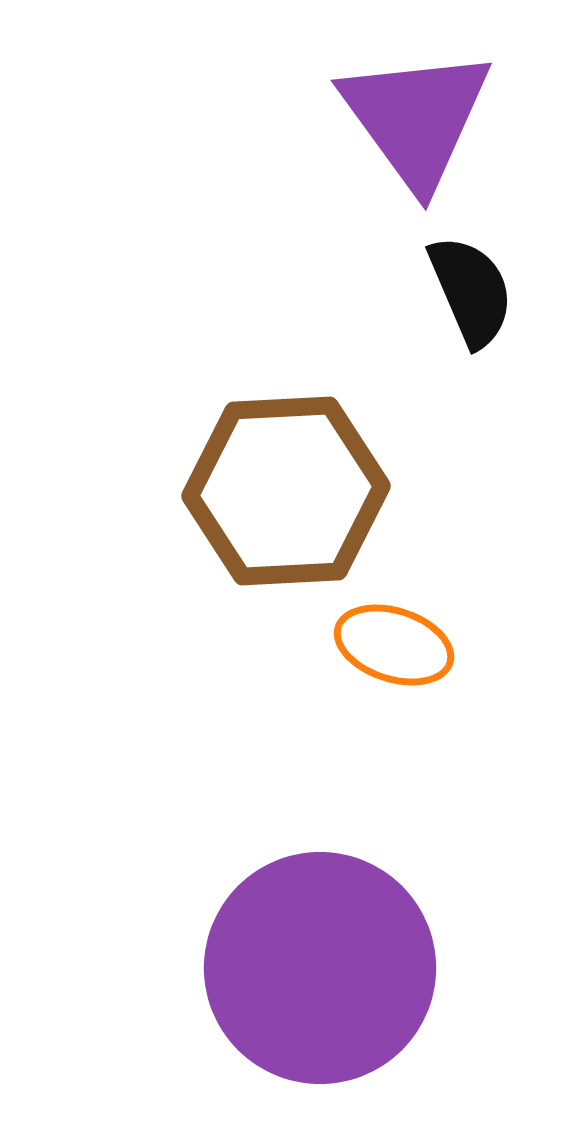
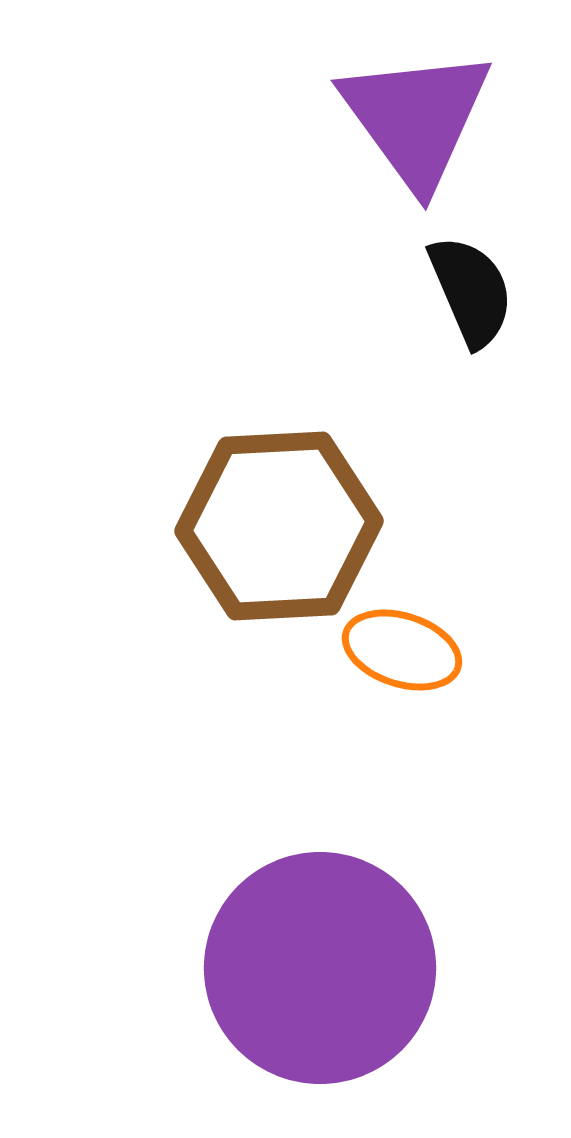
brown hexagon: moved 7 px left, 35 px down
orange ellipse: moved 8 px right, 5 px down
